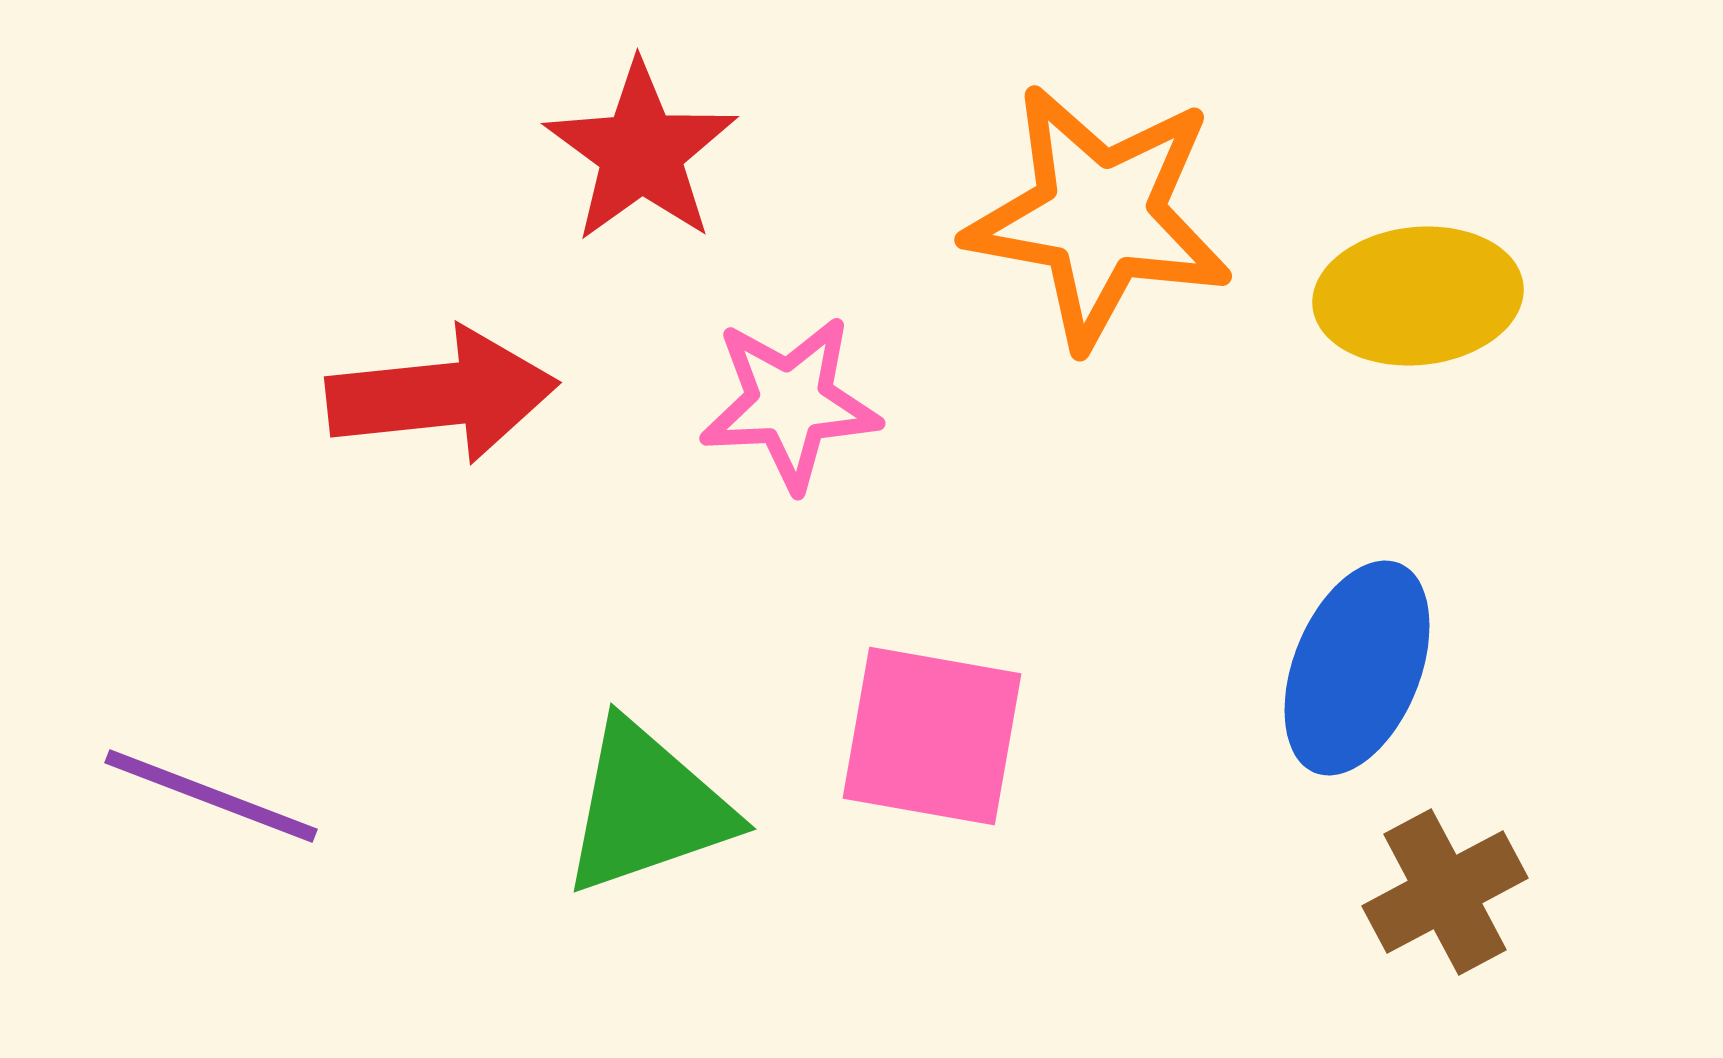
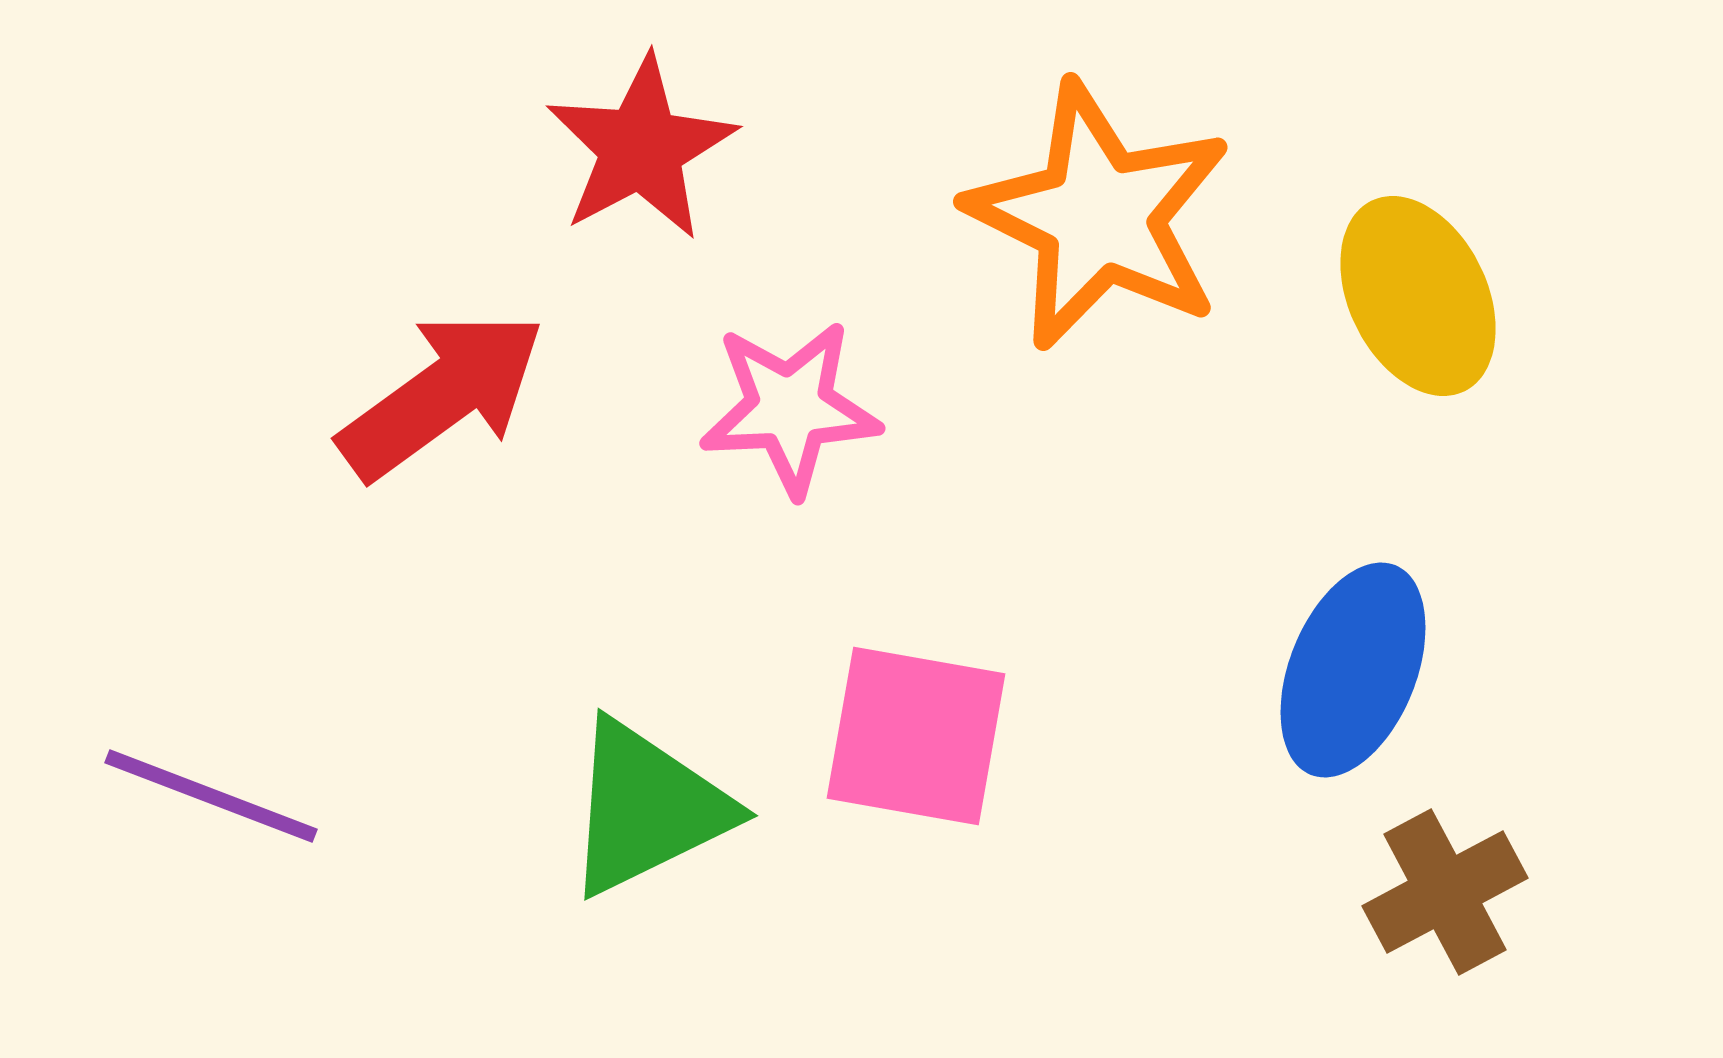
red star: moved 4 px up; rotated 8 degrees clockwise
orange star: rotated 16 degrees clockwise
yellow ellipse: rotated 70 degrees clockwise
red arrow: rotated 30 degrees counterclockwise
pink star: moved 5 px down
blue ellipse: moved 4 px left, 2 px down
pink square: moved 16 px left
green triangle: rotated 7 degrees counterclockwise
